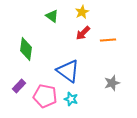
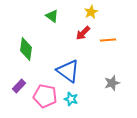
yellow star: moved 9 px right
